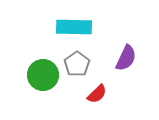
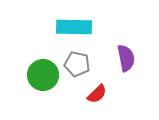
purple semicircle: rotated 36 degrees counterclockwise
gray pentagon: rotated 25 degrees counterclockwise
